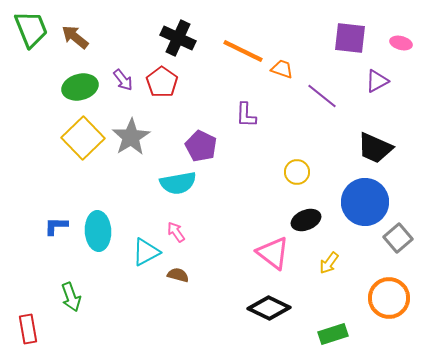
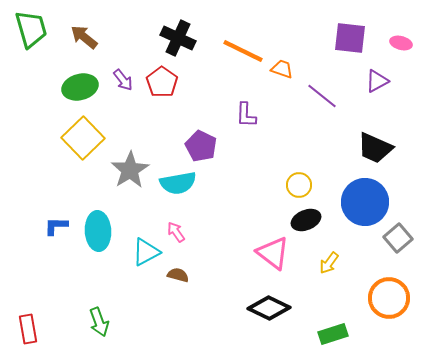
green trapezoid: rotated 6 degrees clockwise
brown arrow: moved 9 px right
gray star: moved 1 px left, 33 px down
yellow circle: moved 2 px right, 13 px down
green arrow: moved 28 px right, 25 px down
